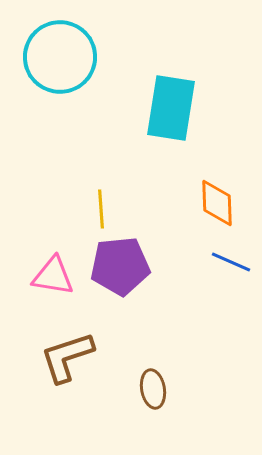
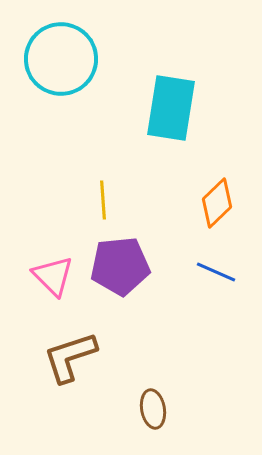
cyan circle: moved 1 px right, 2 px down
orange diamond: rotated 48 degrees clockwise
yellow line: moved 2 px right, 9 px up
blue line: moved 15 px left, 10 px down
pink triangle: rotated 36 degrees clockwise
brown L-shape: moved 3 px right
brown ellipse: moved 20 px down
